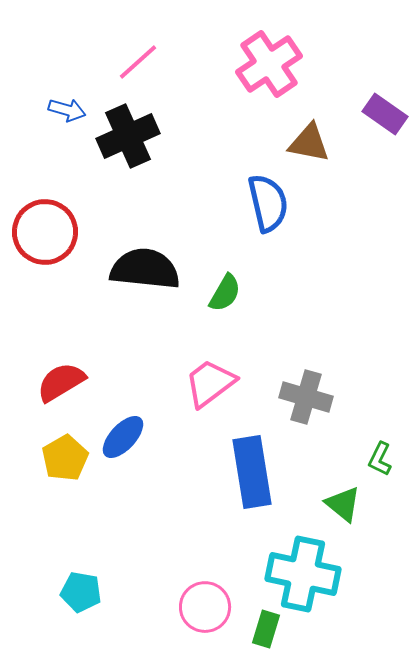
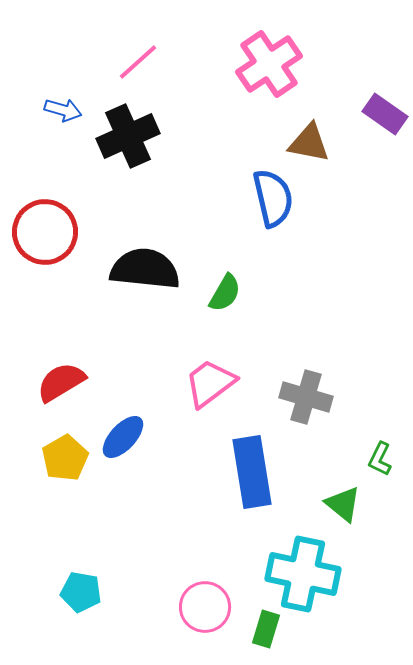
blue arrow: moved 4 px left
blue semicircle: moved 5 px right, 5 px up
